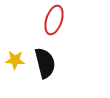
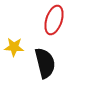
yellow star: moved 1 px left, 13 px up
